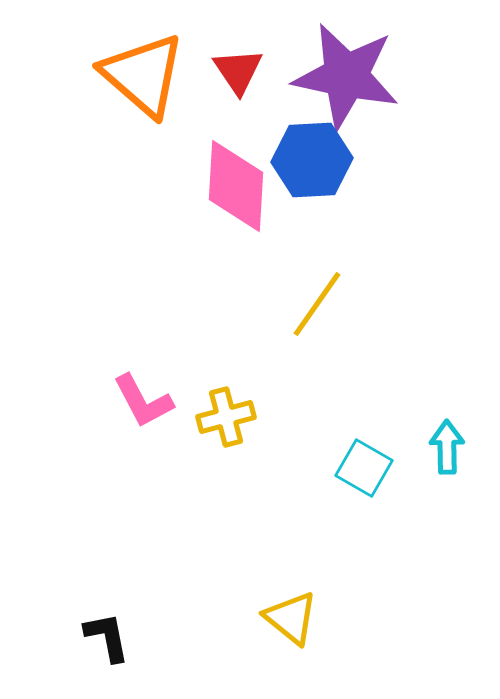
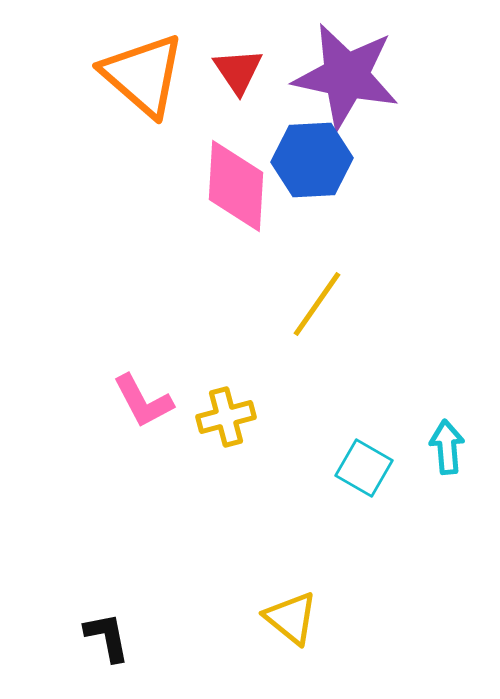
cyan arrow: rotated 4 degrees counterclockwise
